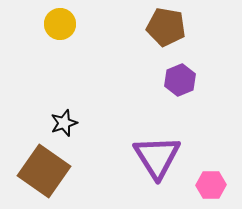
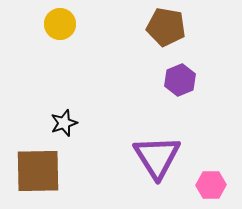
brown square: moved 6 px left; rotated 36 degrees counterclockwise
